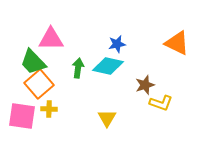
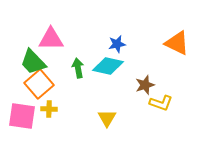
green arrow: rotated 18 degrees counterclockwise
